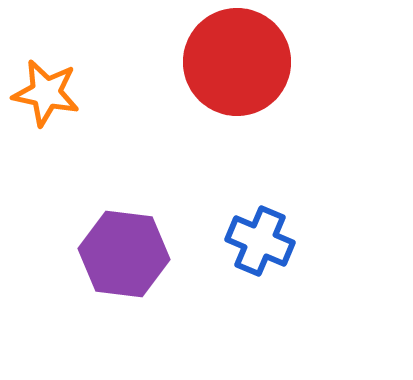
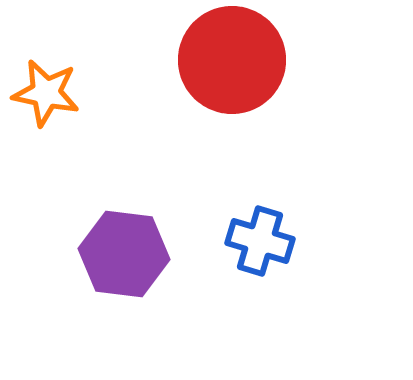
red circle: moved 5 px left, 2 px up
blue cross: rotated 6 degrees counterclockwise
